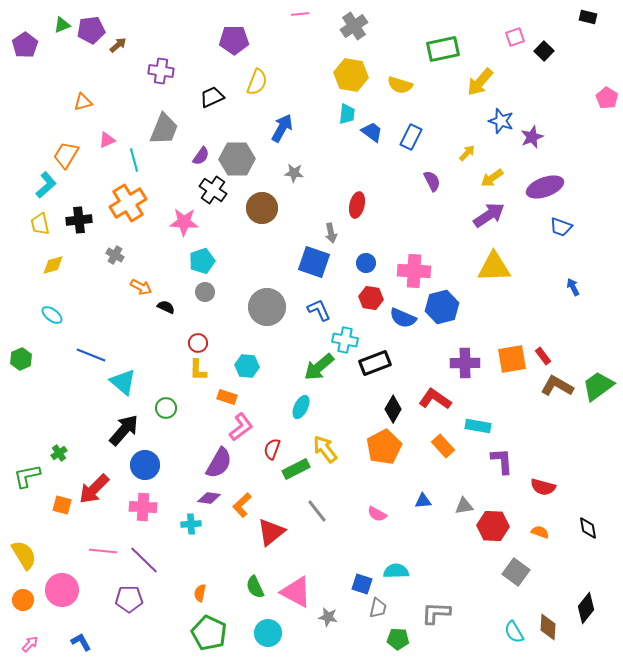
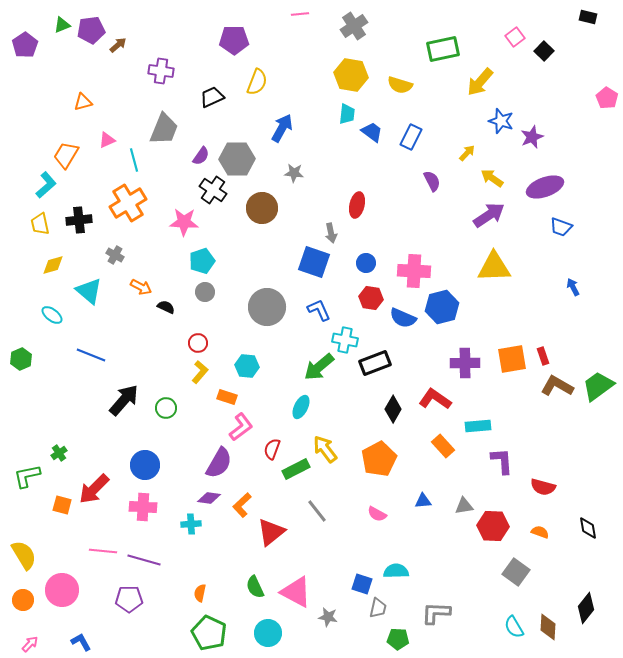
pink square at (515, 37): rotated 18 degrees counterclockwise
yellow arrow at (492, 178): rotated 70 degrees clockwise
red rectangle at (543, 356): rotated 18 degrees clockwise
yellow L-shape at (198, 370): moved 2 px right, 2 px down; rotated 140 degrees counterclockwise
cyan triangle at (123, 382): moved 34 px left, 91 px up
cyan rectangle at (478, 426): rotated 15 degrees counterclockwise
black arrow at (124, 430): moved 30 px up
orange pentagon at (384, 447): moved 5 px left, 12 px down
purple line at (144, 560): rotated 28 degrees counterclockwise
cyan semicircle at (514, 632): moved 5 px up
